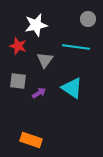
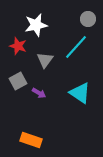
cyan line: rotated 56 degrees counterclockwise
gray square: rotated 36 degrees counterclockwise
cyan triangle: moved 8 px right, 5 px down
purple arrow: rotated 64 degrees clockwise
